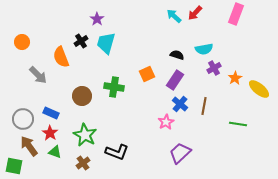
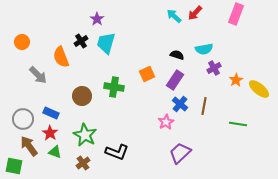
orange star: moved 1 px right, 2 px down
